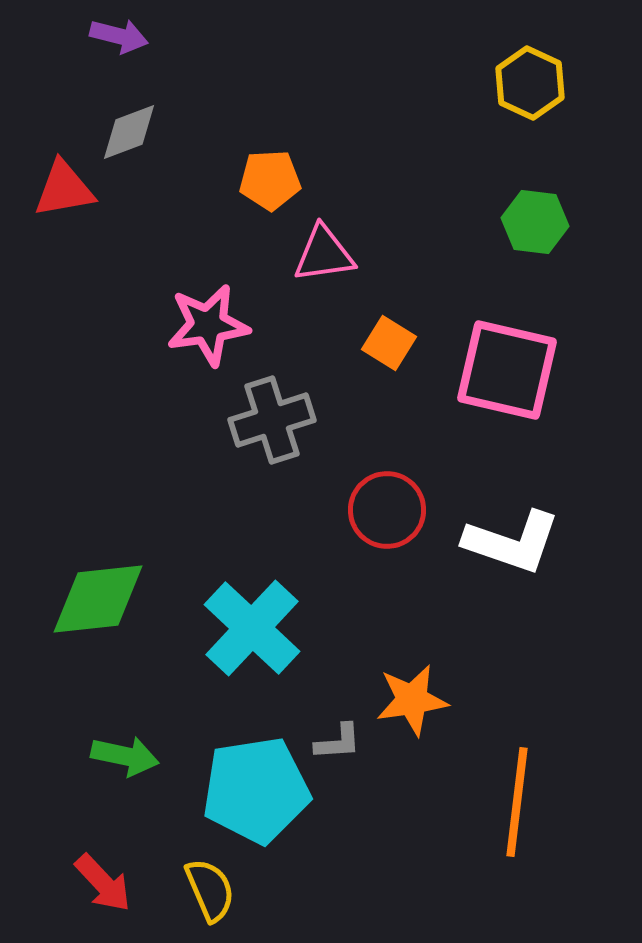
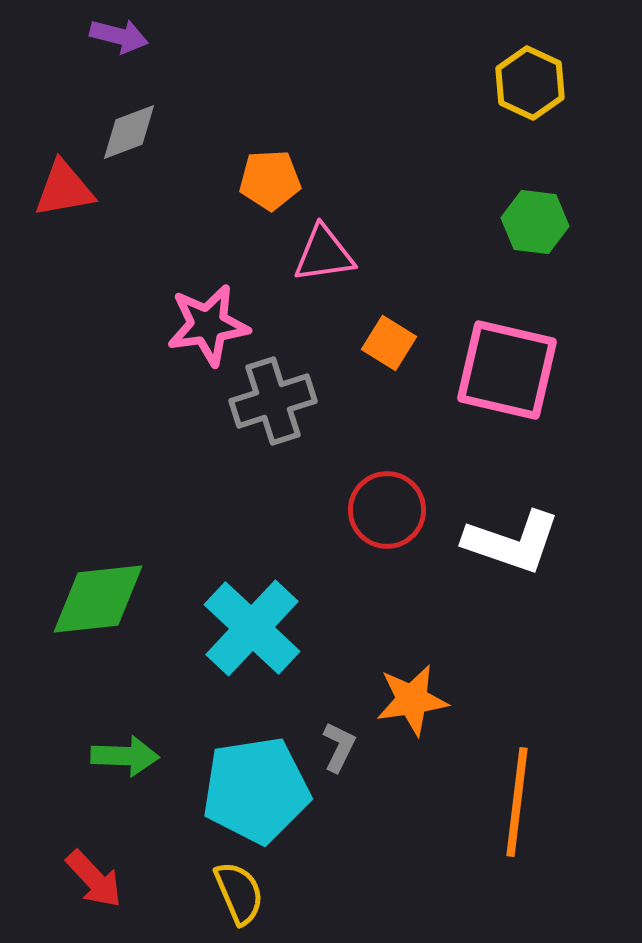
gray cross: moved 1 px right, 19 px up
gray L-shape: moved 1 px right, 5 px down; rotated 60 degrees counterclockwise
green arrow: rotated 10 degrees counterclockwise
red arrow: moved 9 px left, 4 px up
yellow semicircle: moved 29 px right, 3 px down
